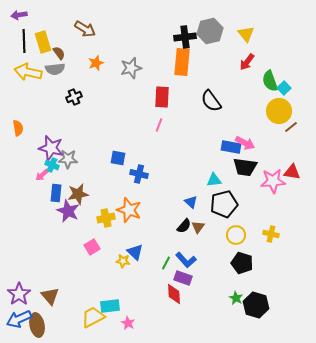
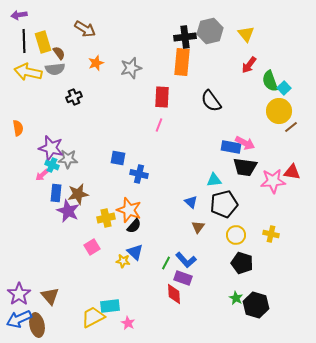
red arrow at (247, 62): moved 2 px right, 3 px down
black semicircle at (184, 226): moved 50 px left
